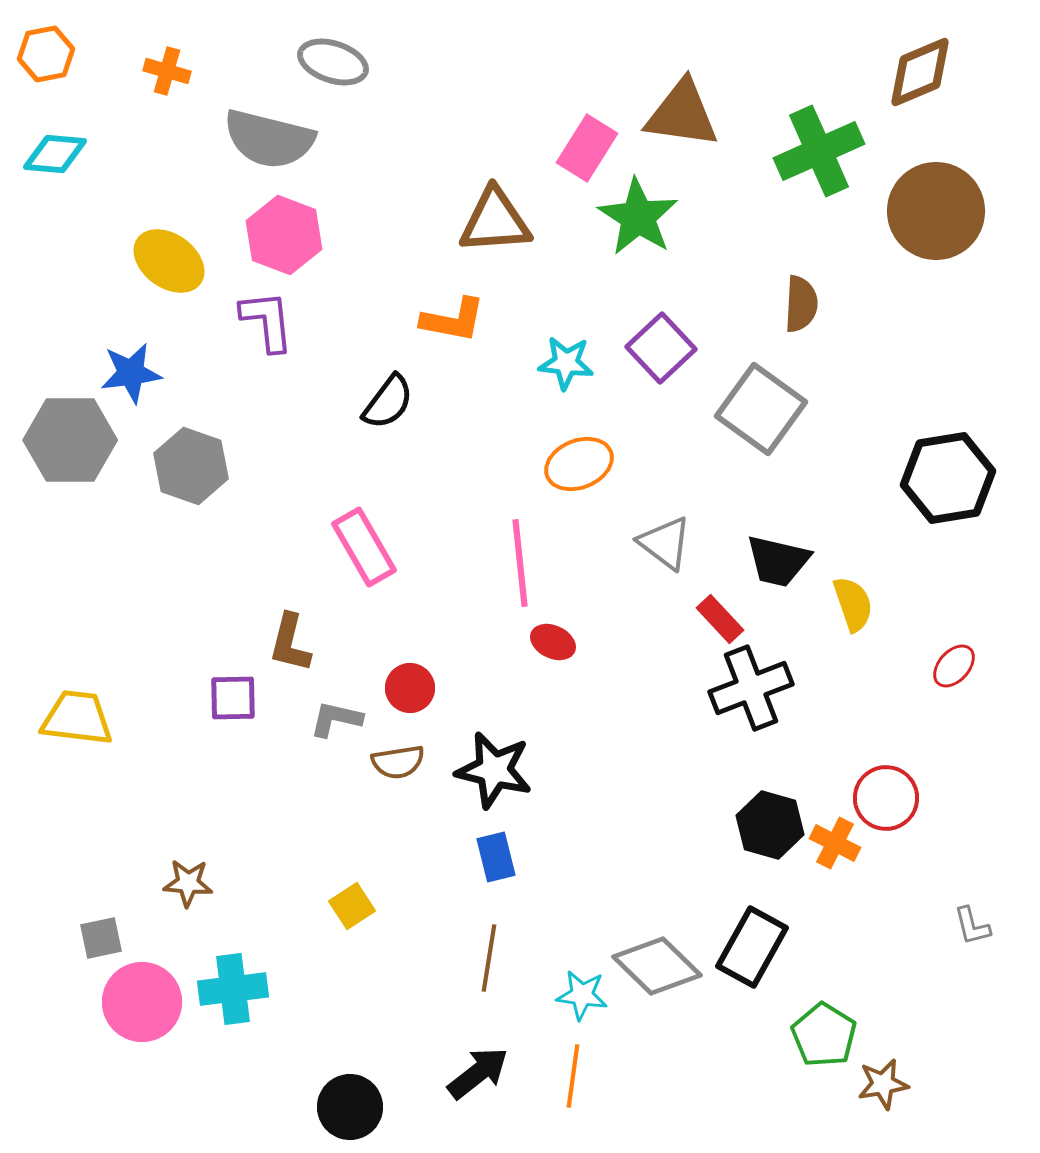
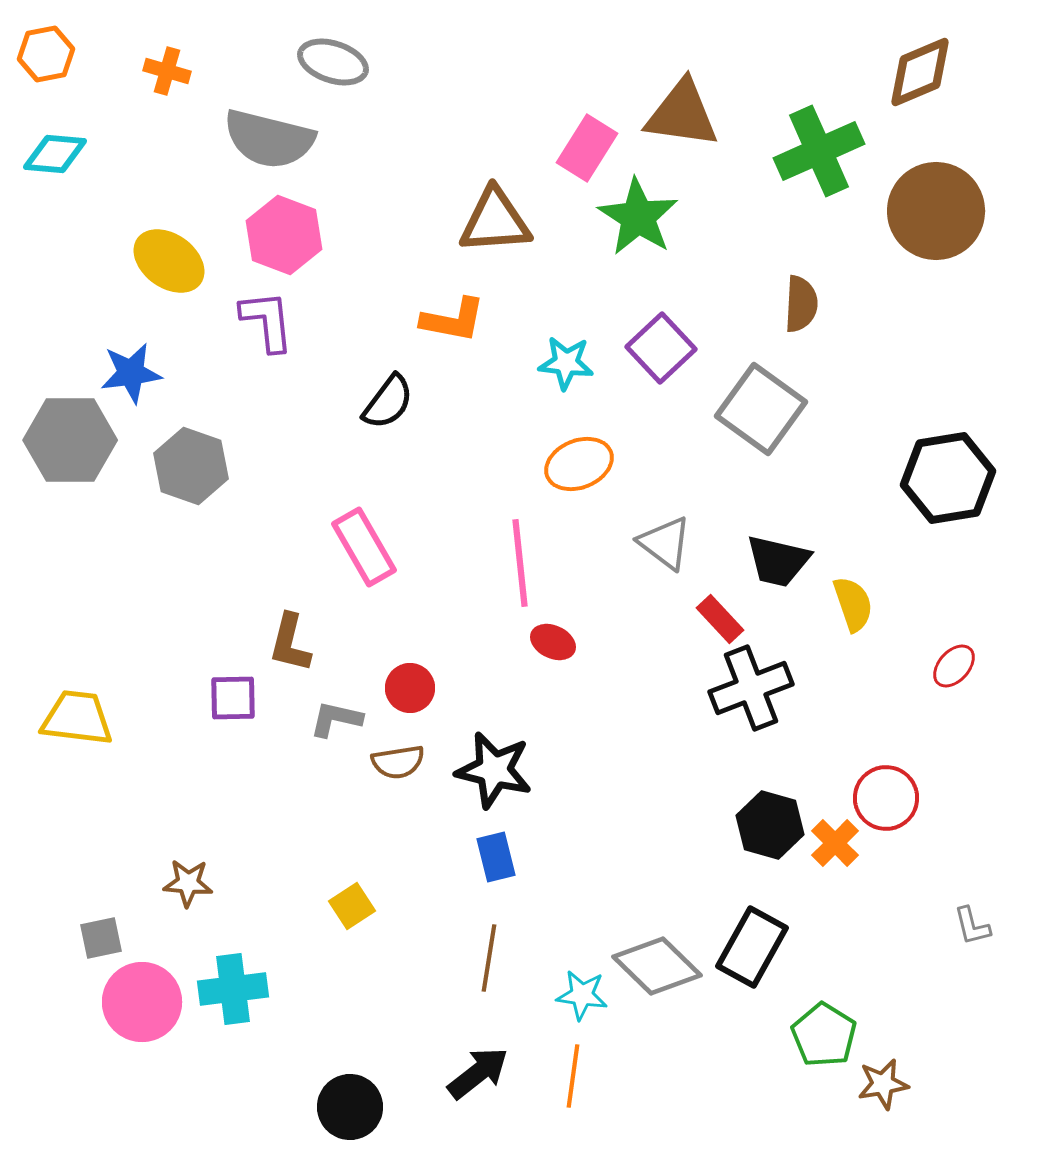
orange cross at (835, 843): rotated 18 degrees clockwise
